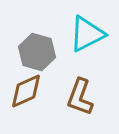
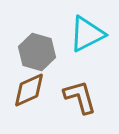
brown diamond: moved 3 px right, 1 px up
brown L-shape: rotated 144 degrees clockwise
